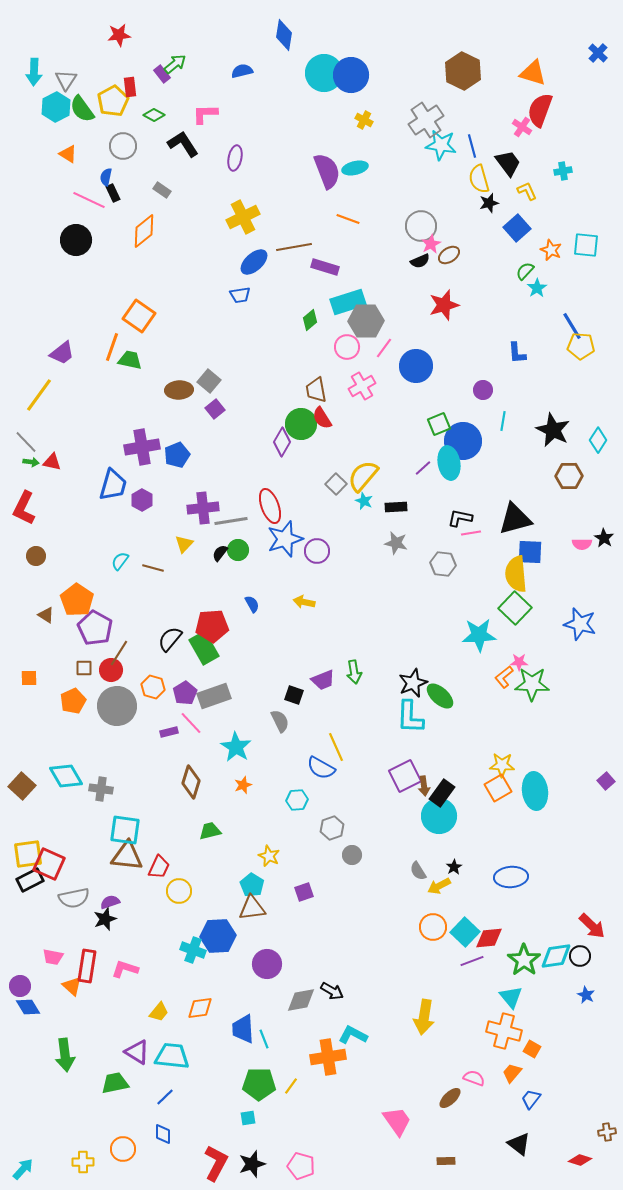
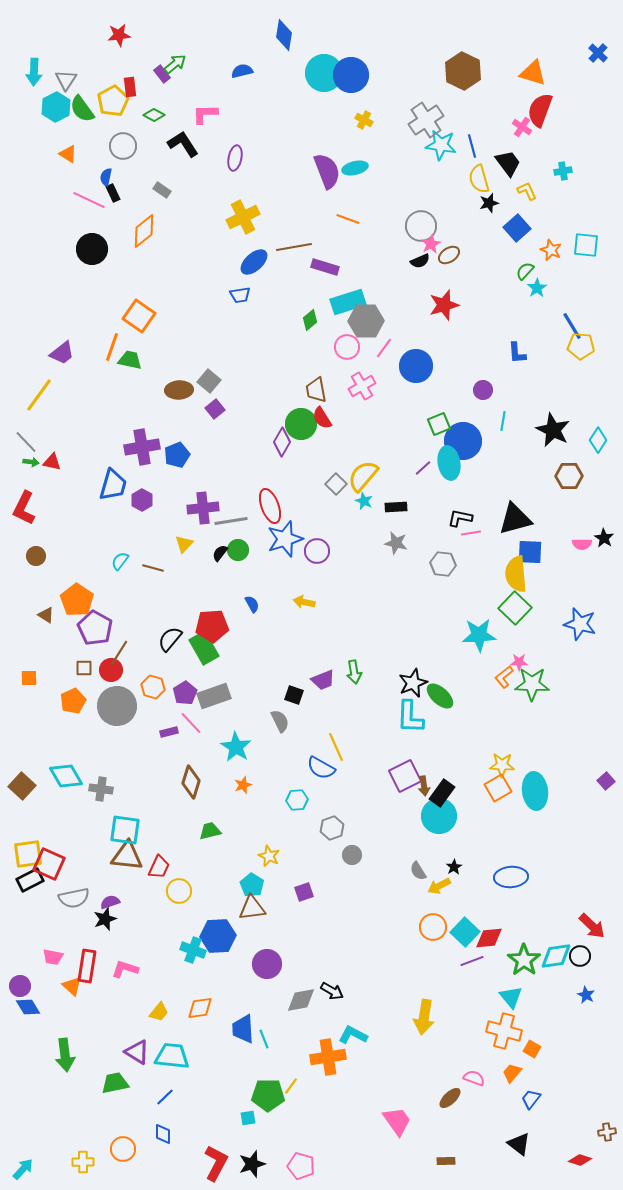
black circle at (76, 240): moved 16 px right, 9 px down
green pentagon at (259, 1084): moved 9 px right, 11 px down
